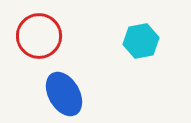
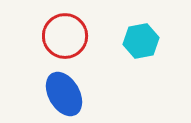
red circle: moved 26 px right
